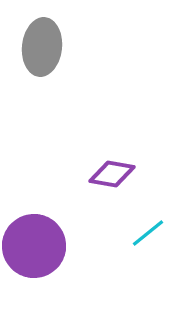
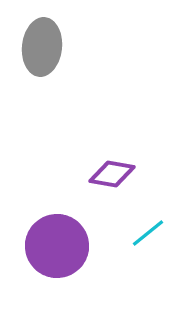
purple circle: moved 23 px right
